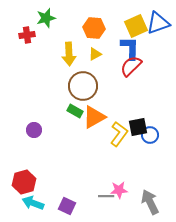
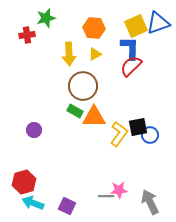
orange triangle: rotated 30 degrees clockwise
